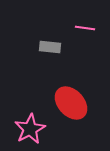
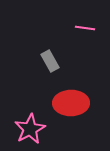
gray rectangle: moved 14 px down; rotated 55 degrees clockwise
red ellipse: rotated 48 degrees counterclockwise
